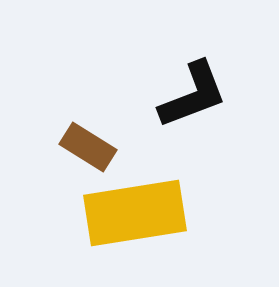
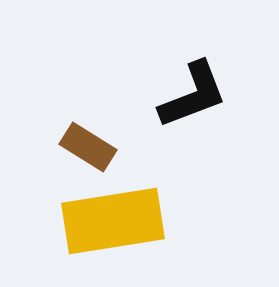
yellow rectangle: moved 22 px left, 8 px down
